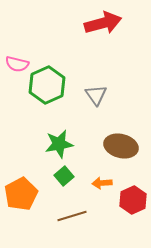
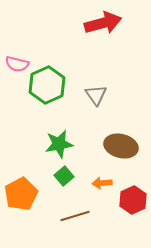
brown line: moved 3 px right
